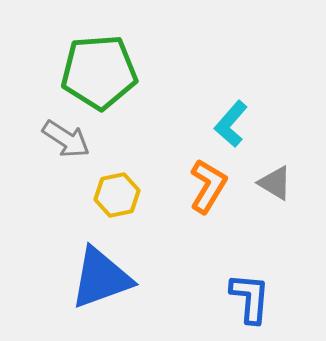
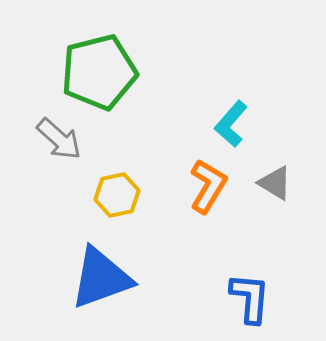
green pentagon: rotated 10 degrees counterclockwise
gray arrow: moved 7 px left; rotated 9 degrees clockwise
